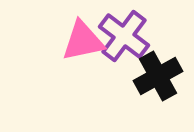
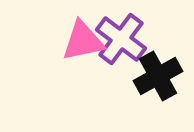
purple cross: moved 3 px left, 3 px down
